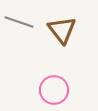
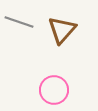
brown triangle: rotated 20 degrees clockwise
